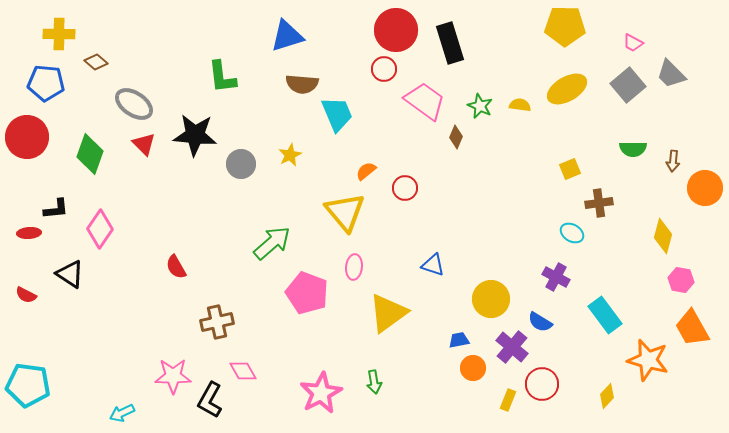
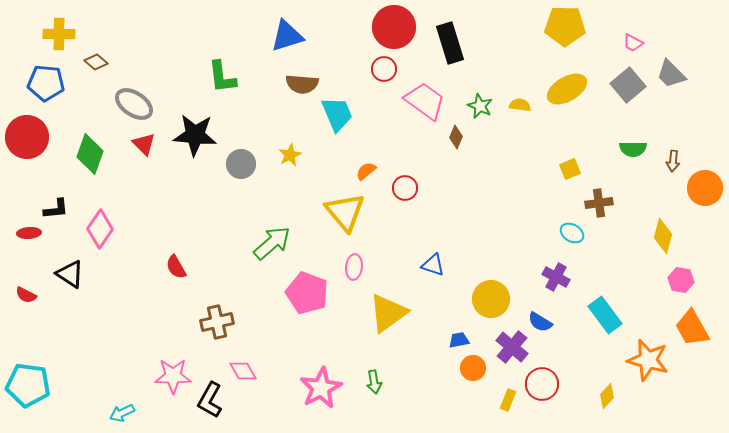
red circle at (396, 30): moved 2 px left, 3 px up
pink star at (321, 393): moved 5 px up
